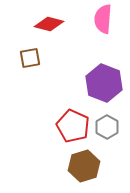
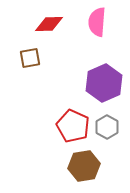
pink semicircle: moved 6 px left, 3 px down
red diamond: rotated 16 degrees counterclockwise
purple hexagon: rotated 15 degrees clockwise
brown hexagon: rotated 8 degrees clockwise
